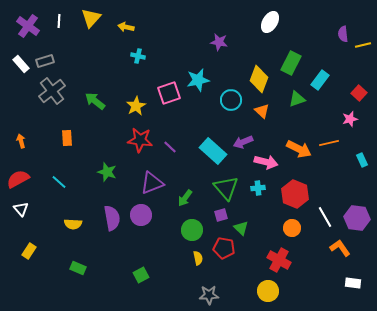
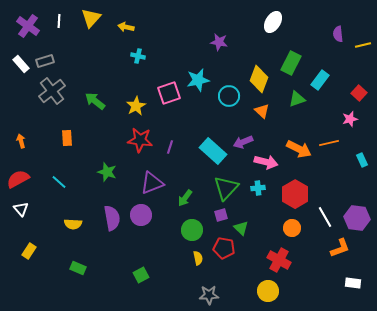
white ellipse at (270, 22): moved 3 px right
purple semicircle at (343, 34): moved 5 px left
cyan circle at (231, 100): moved 2 px left, 4 px up
purple line at (170, 147): rotated 64 degrees clockwise
green triangle at (226, 188): rotated 24 degrees clockwise
red hexagon at (295, 194): rotated 8 degrees clockwise
orange L-shape at (340, 248): rotated 105 degrees clockwise
